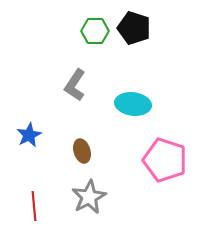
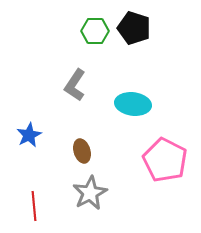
pink pentagon: rotated 9 degrees clockwise
gray star: moved 1 px right, 4 px up
